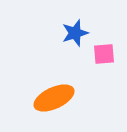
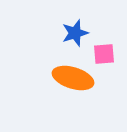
orange ellipse: moved 19 px right, 20 px up; rotated 42 degrees clockwise
